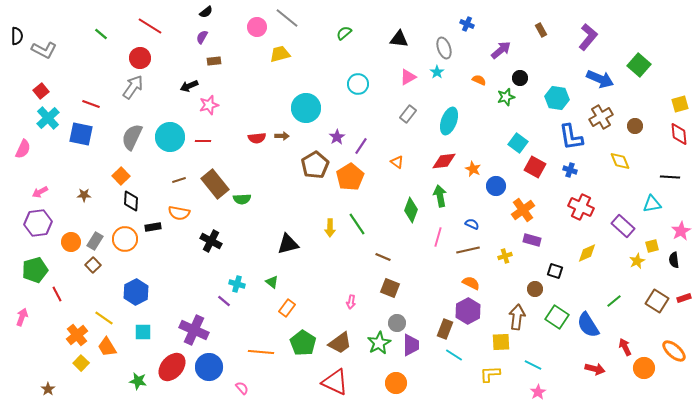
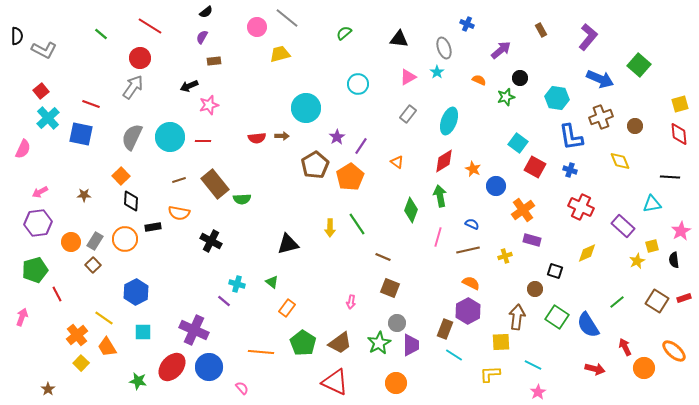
brown cross at (601, 117): rotated 10 degrees clockwise
red diamond at (444, 161): rotated 25 degrees counterclockwise
green line at (614, 301): moved 3 px right, 1 px down
